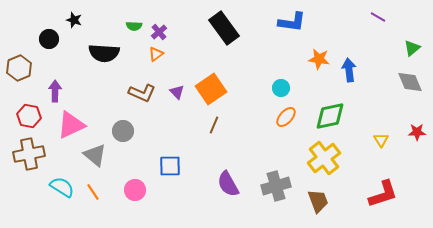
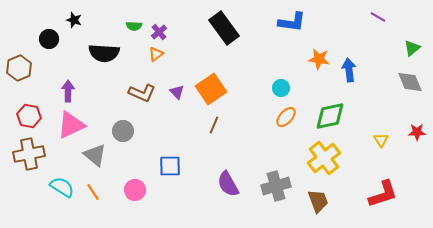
purple arrow: moved 13 px right
